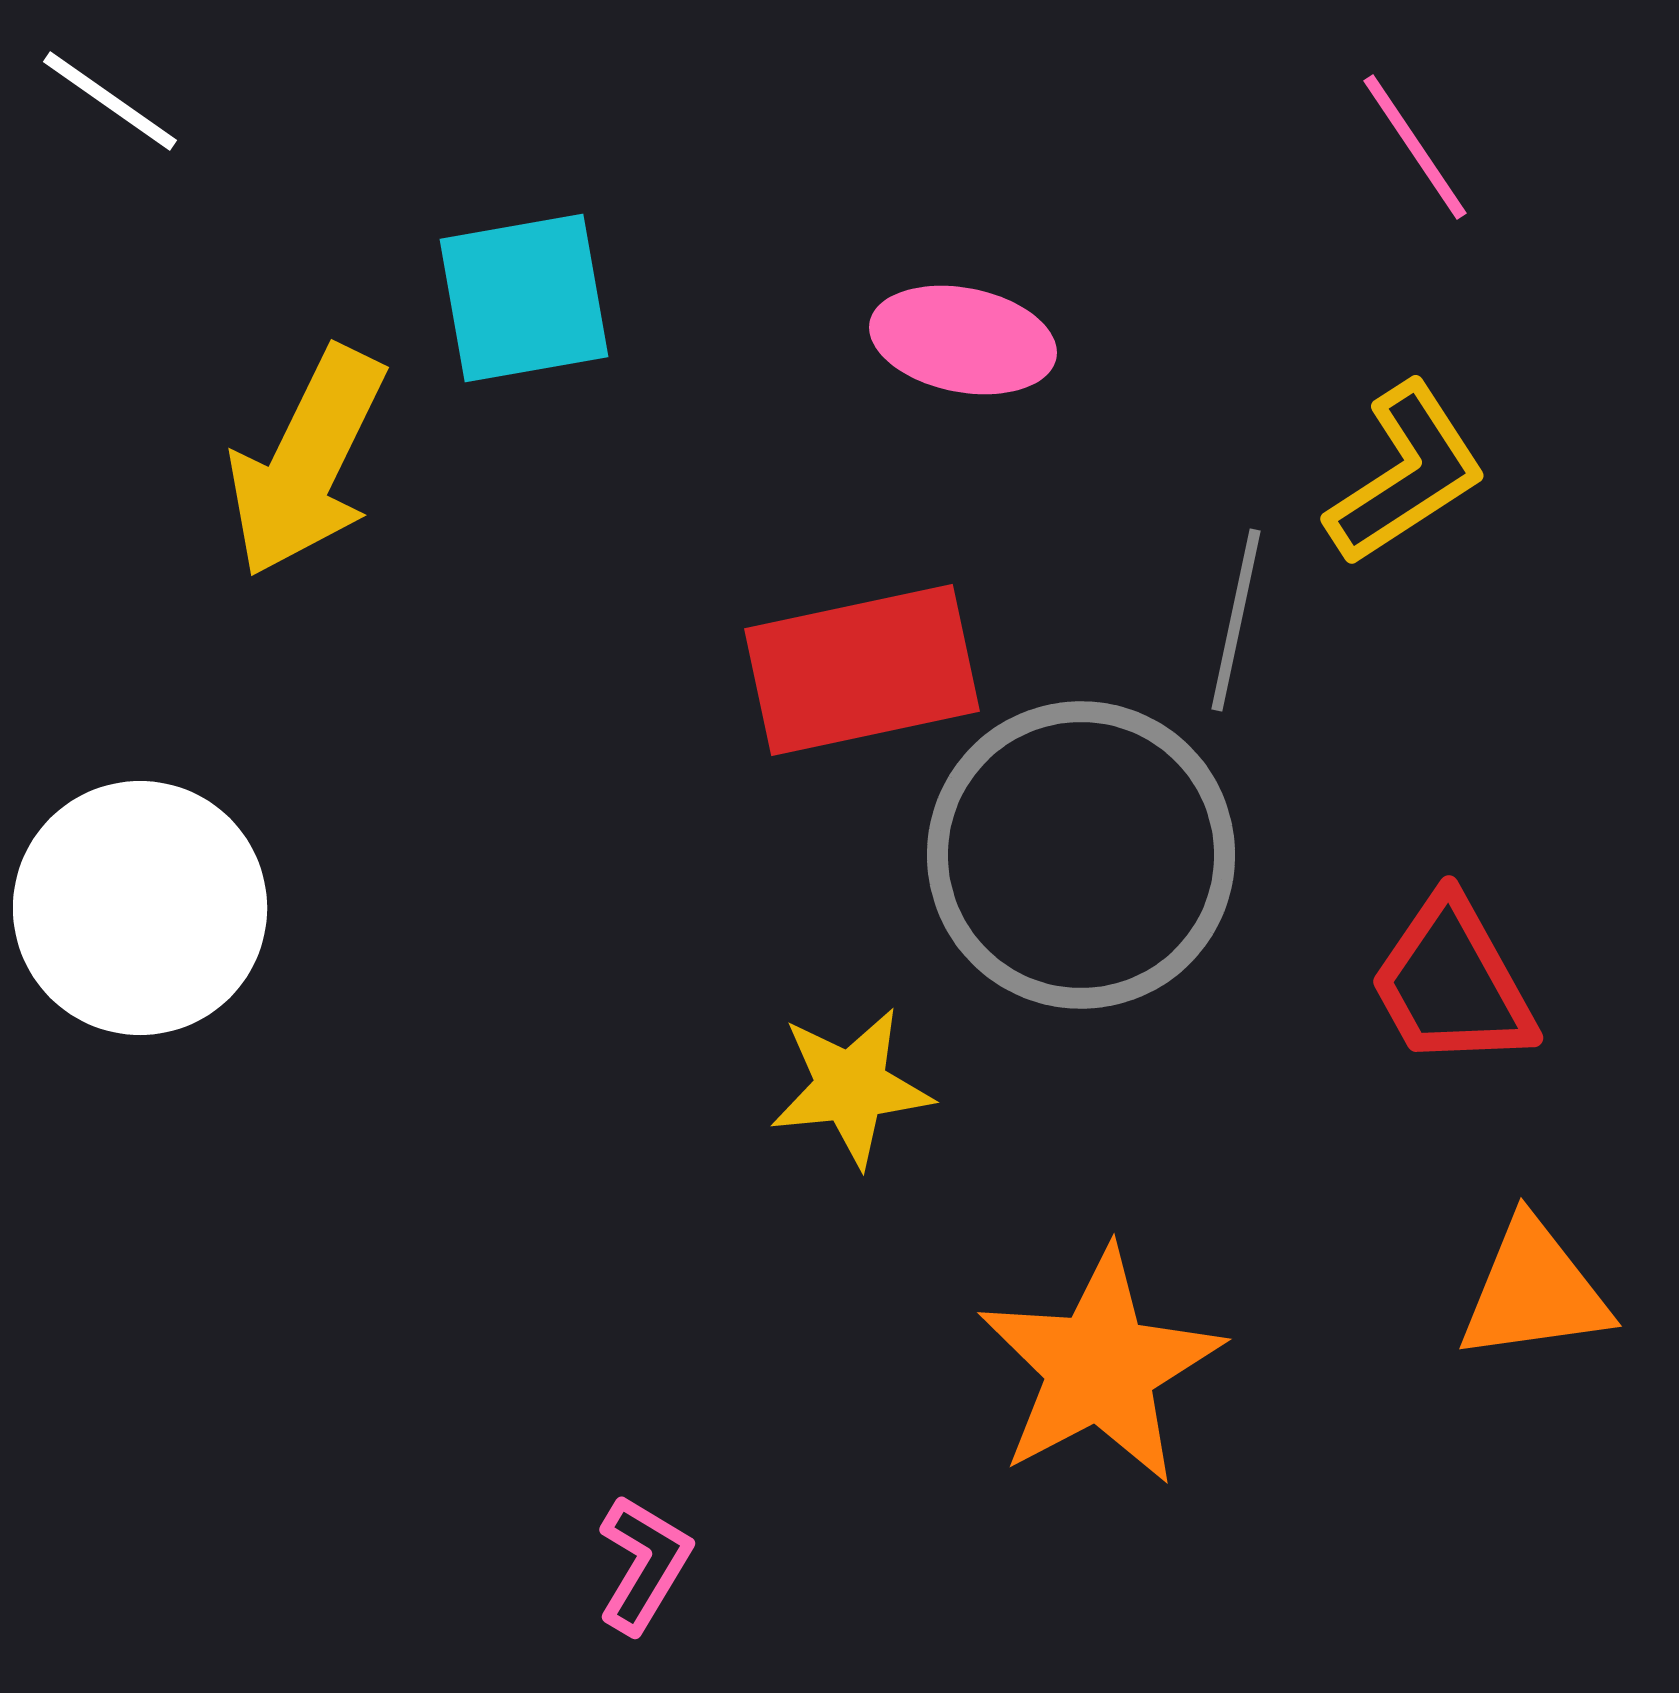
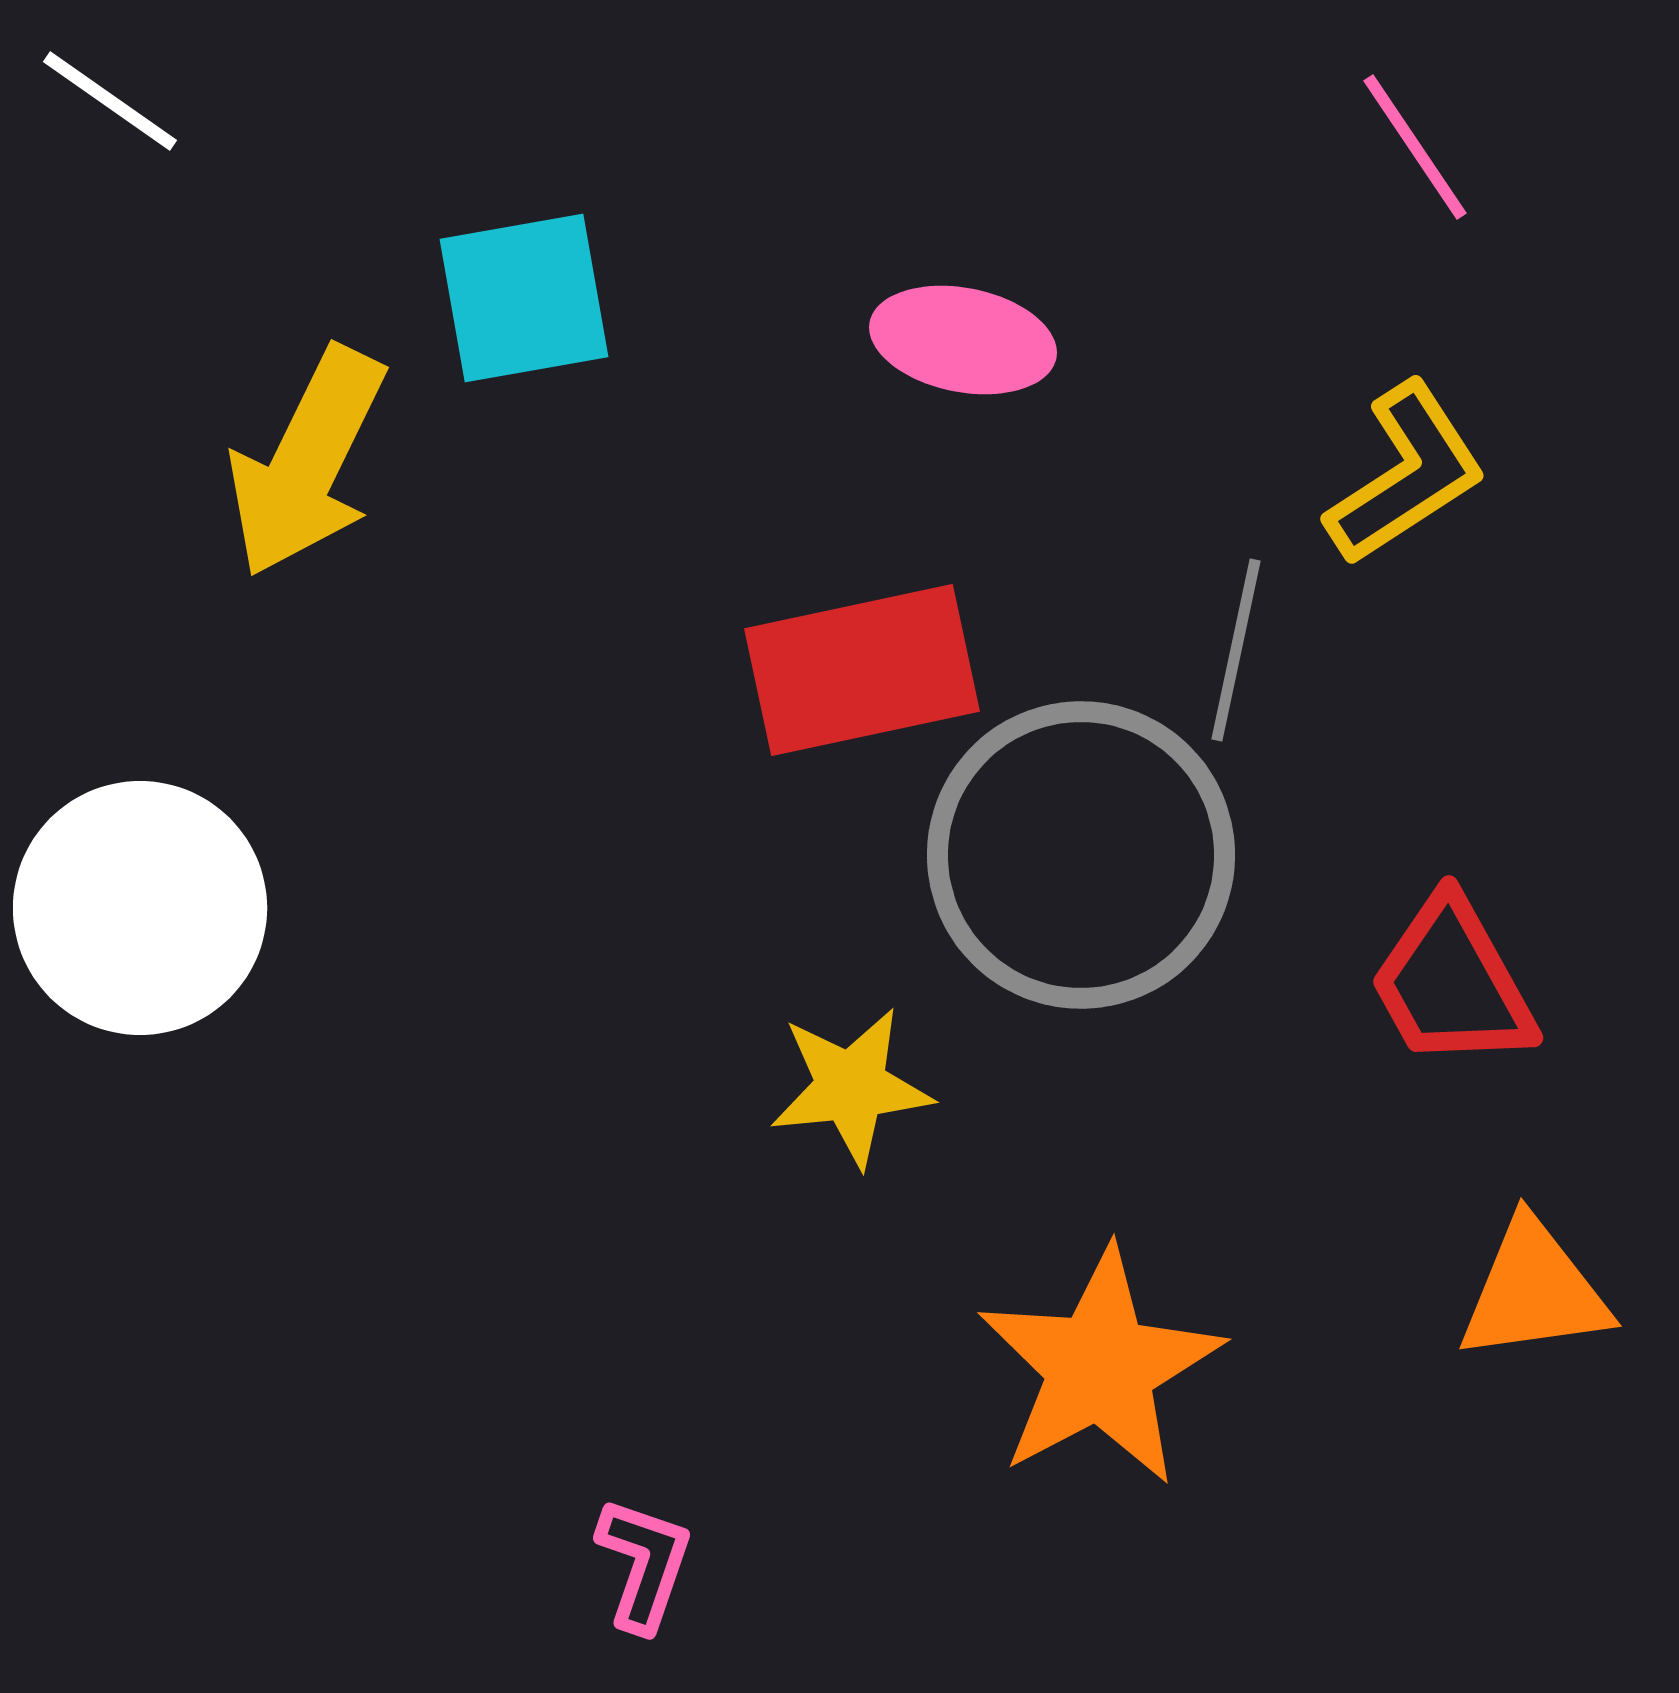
gray line: moved 30 px down
pink L-shape: rotated 12 degrees counterclockwise
